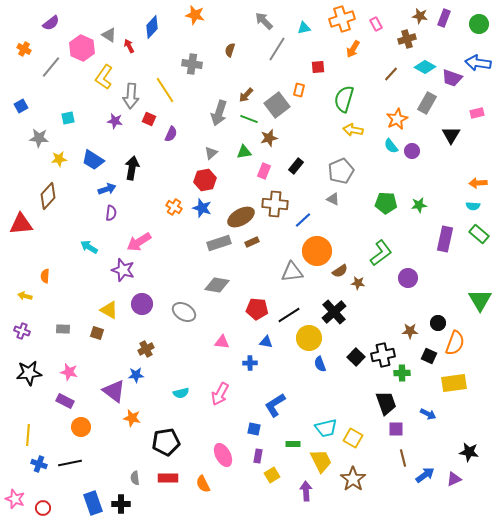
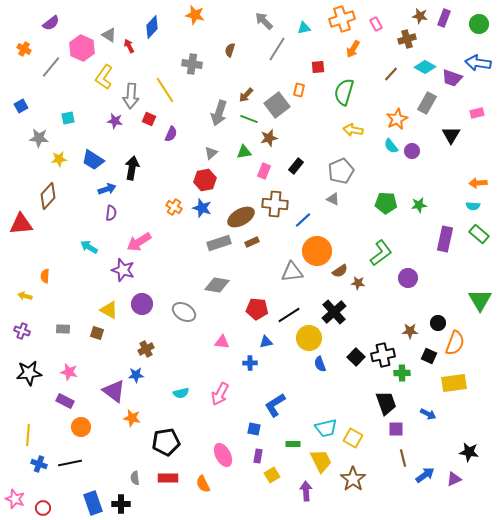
green semicircle at (344, 99): moved 7 px up
blue triangle at (266, 342): rotated 24 degrees counterclockwise
